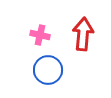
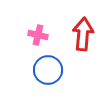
pink cross: moved 2 px left
